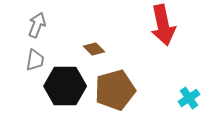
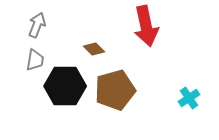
red arrow: moved 17 px left, 1 px down
